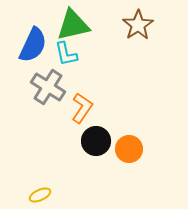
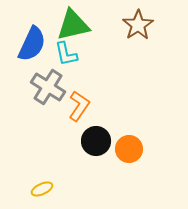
blue semicircle: moved 1 px left, 1 px up
orange L-shape: moved 3 px left, 2 px up
yellow ellipse: moved 2 px right, 6 px up
